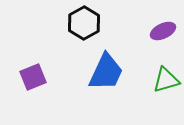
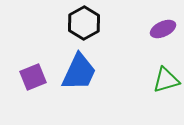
purple ellipse: moved 2 px up
blue trapezoid: moved 27 px left
